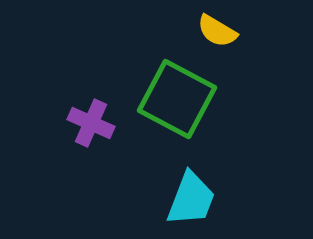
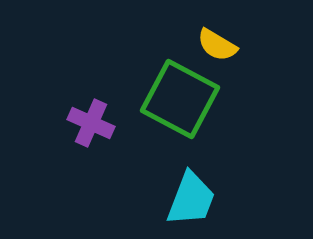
yellow semicircle: moved 14 px down
green square: moved 3 px right
